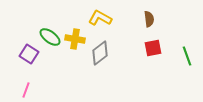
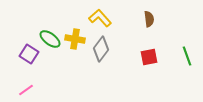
yellow L-shape: rotated 20 degrees clockwise
green ellipse: moved 2 px down
red square: moved 4 px left, 9 px down
gray diamond: moved 1 px right, 4 px up; rotated 15 degrees counterclockwise
pink line: rotated 35 degrees clockwise
